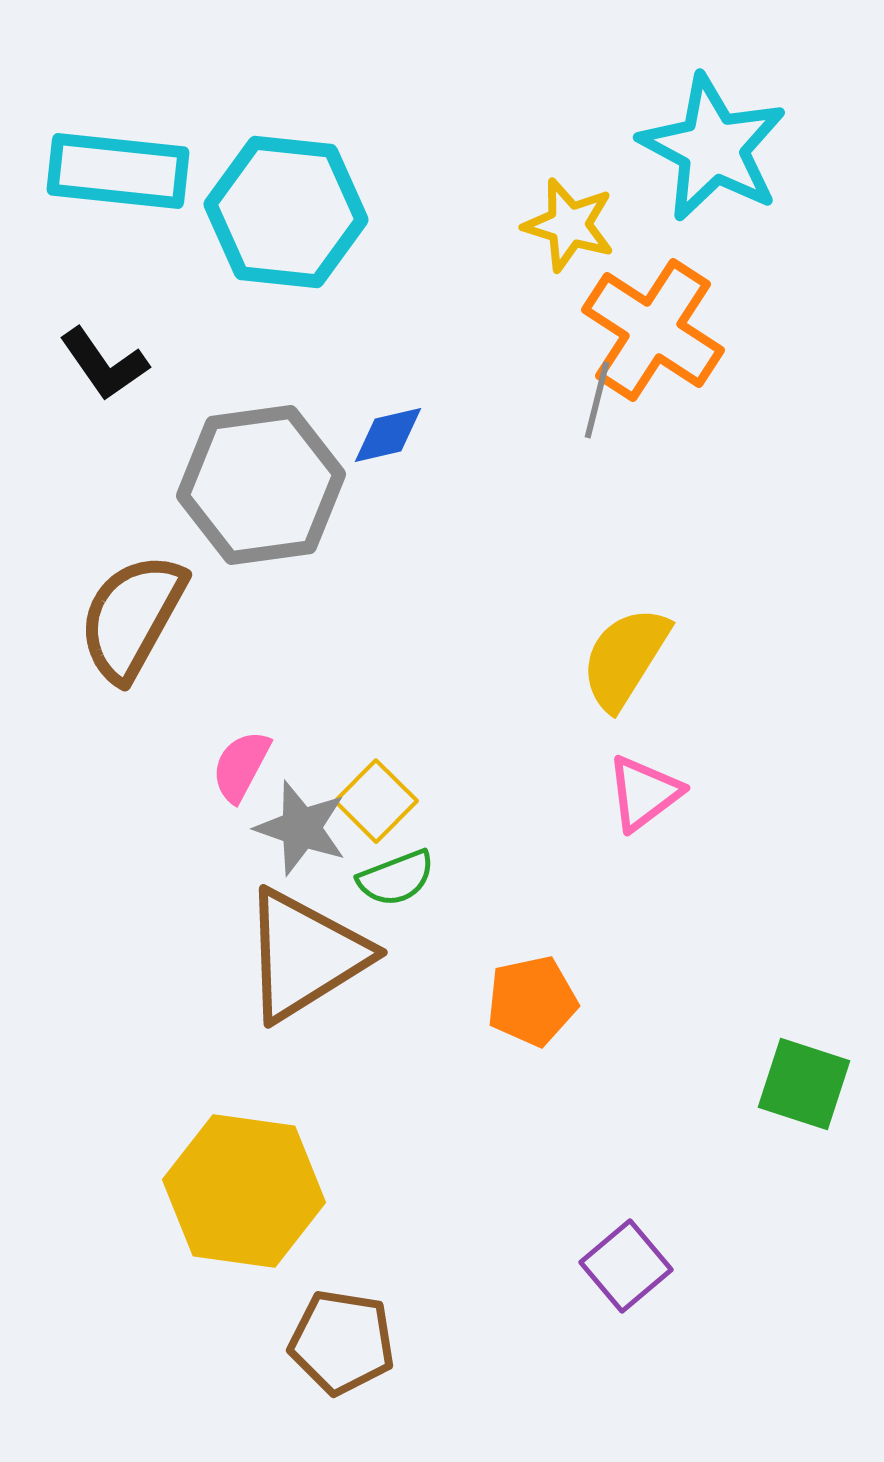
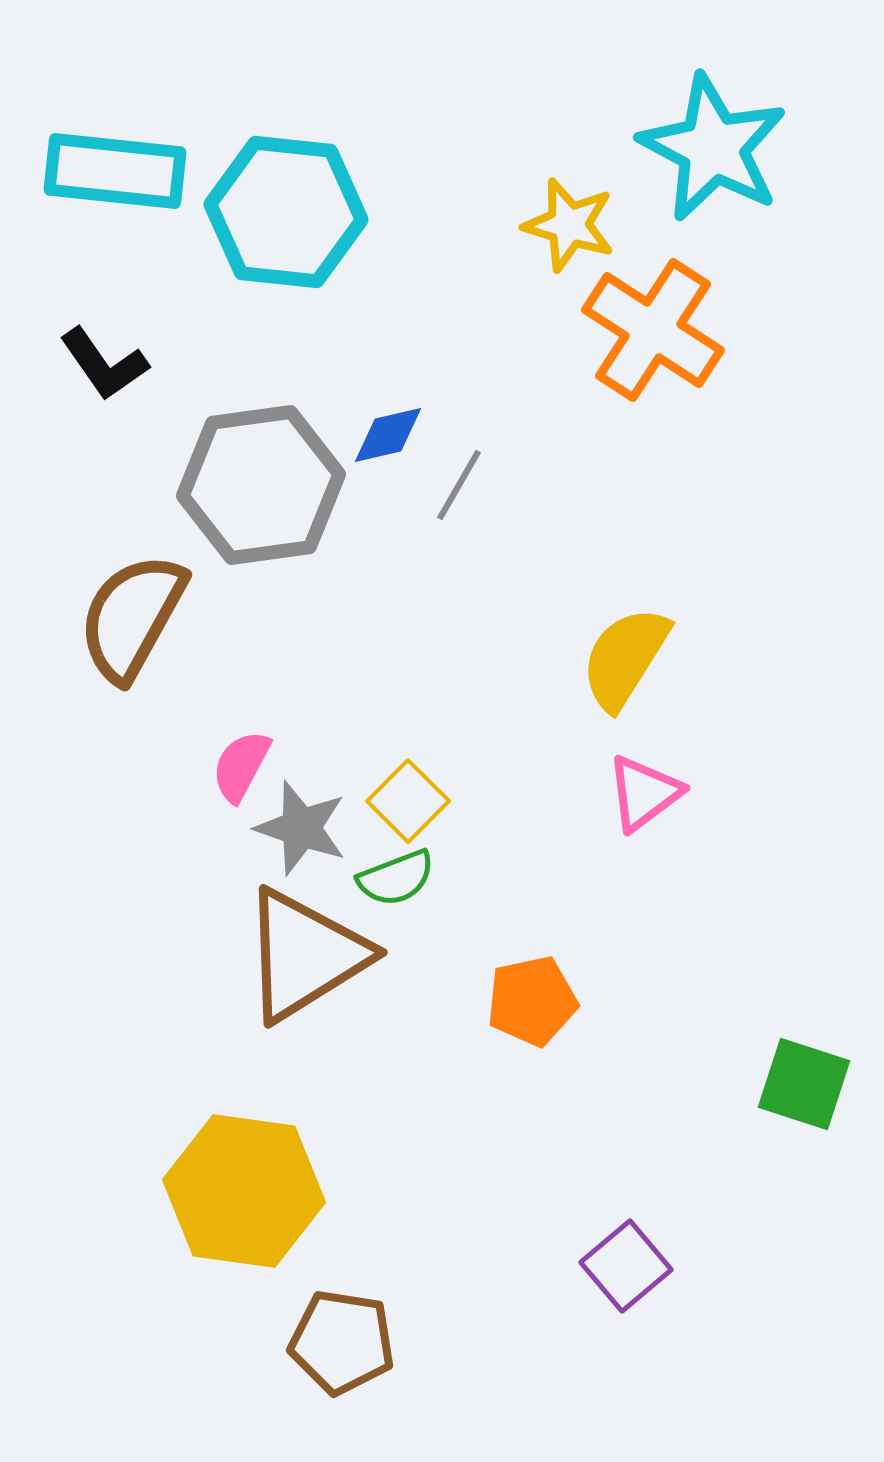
cyan rectangle: moved 3 px left
gray line: moved 138 px left, 85 px down; rotated 16 degrees clockwise
yellow square: moved 32 px right
